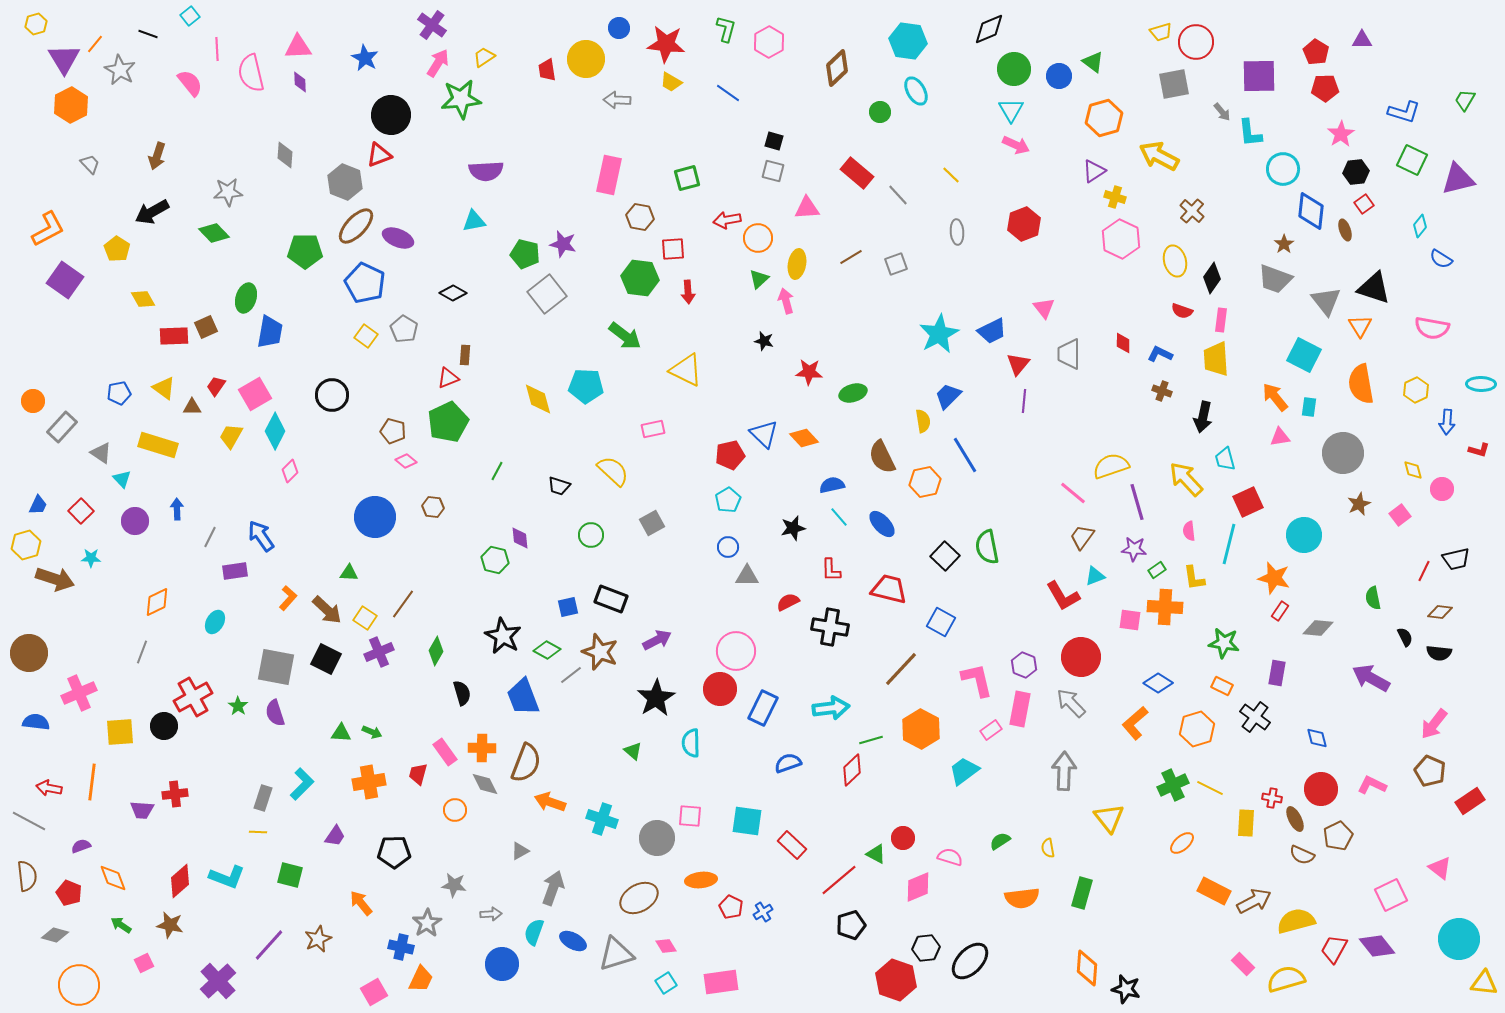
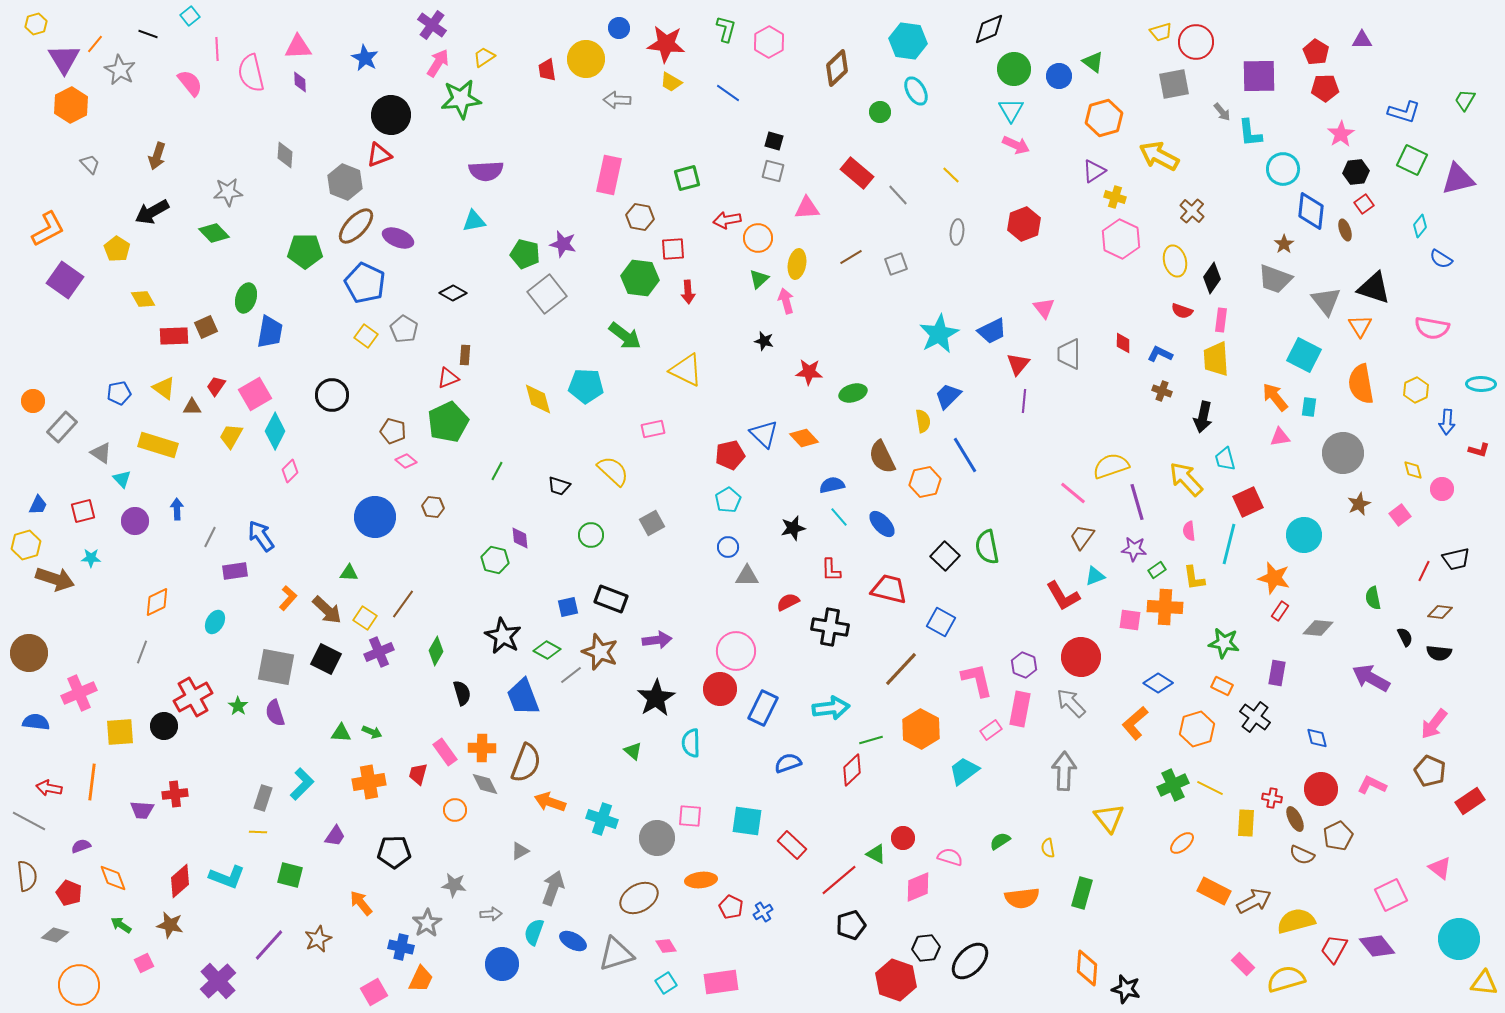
gray ellipse at (957, 232): rotated 10 degrees clockwise
red square at (81, 511): moved 2 px right; rotated 30 degrees clockwise
purple arrow at (657, 640): rotated 20 degrees clockwise
